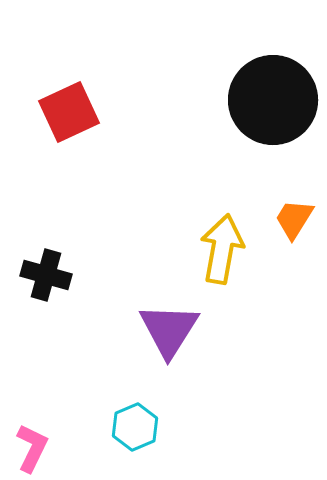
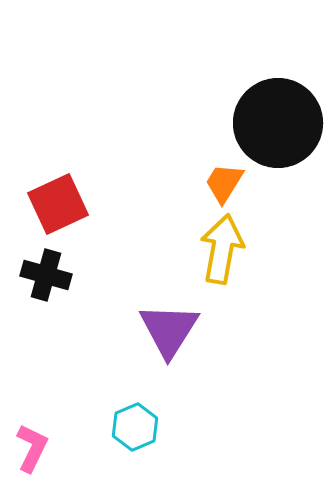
black circle: moved 5 px right, 23 px down
red square: moved 11 px left, 92 px down
orange trapezoid: moved 70 px left, 36 px up
